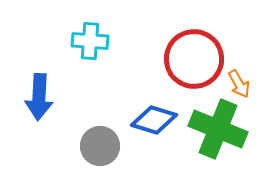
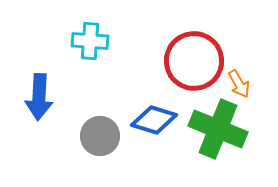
red circle: moved 2 px down
gray circle: moved 10 px up
